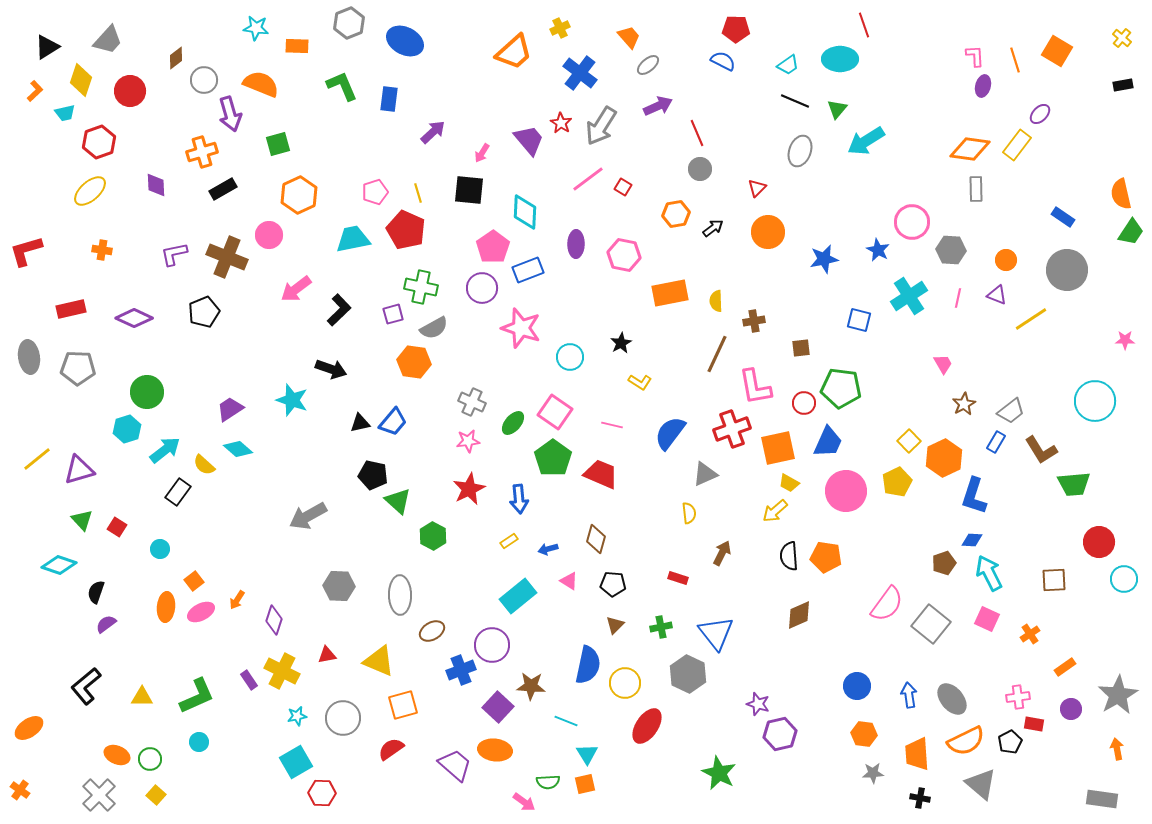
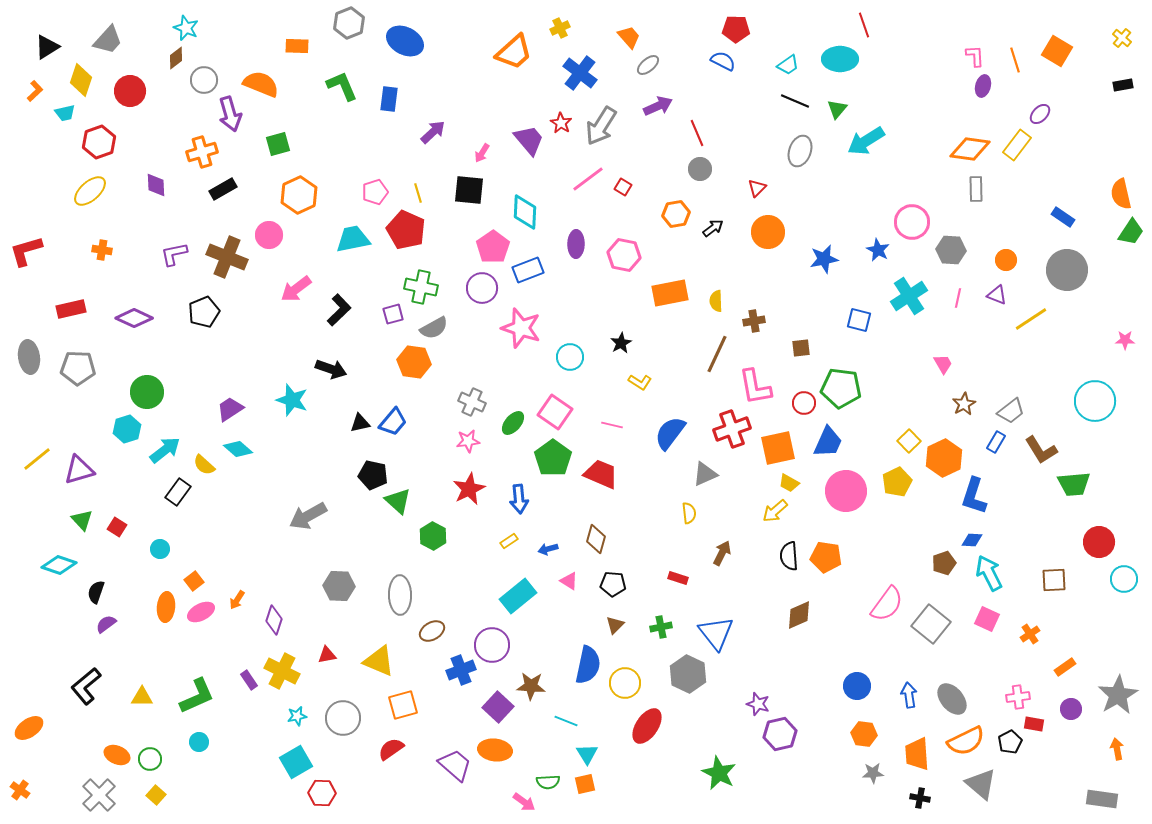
cyan star at (256, 28): moved 70 px left; rotated 15 degrees clockwise
